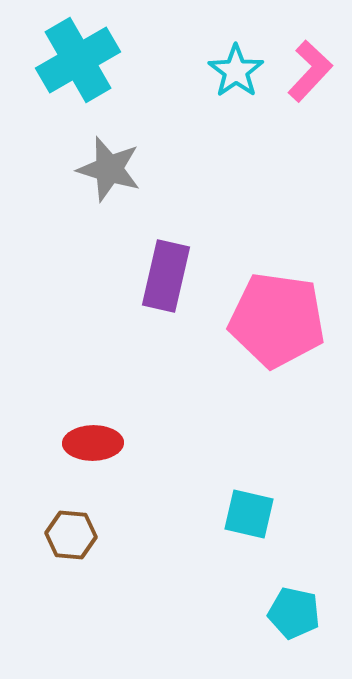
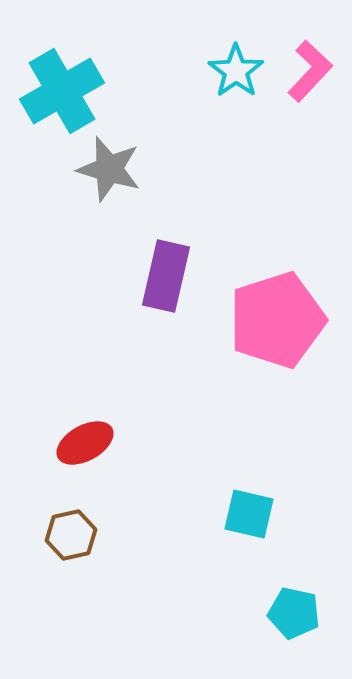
cyan cross: moved 16 px left, 31 px down
pink pentagon: rotated 26 degrees counterclockwise
red ellipse: moved 8 px left; rotated 28 degrees counterclockwise
brown hexagon: rotated 18 degrees counterclockwise
